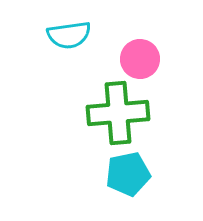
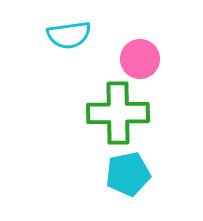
green cross: rotated 4 degrees clockwise
